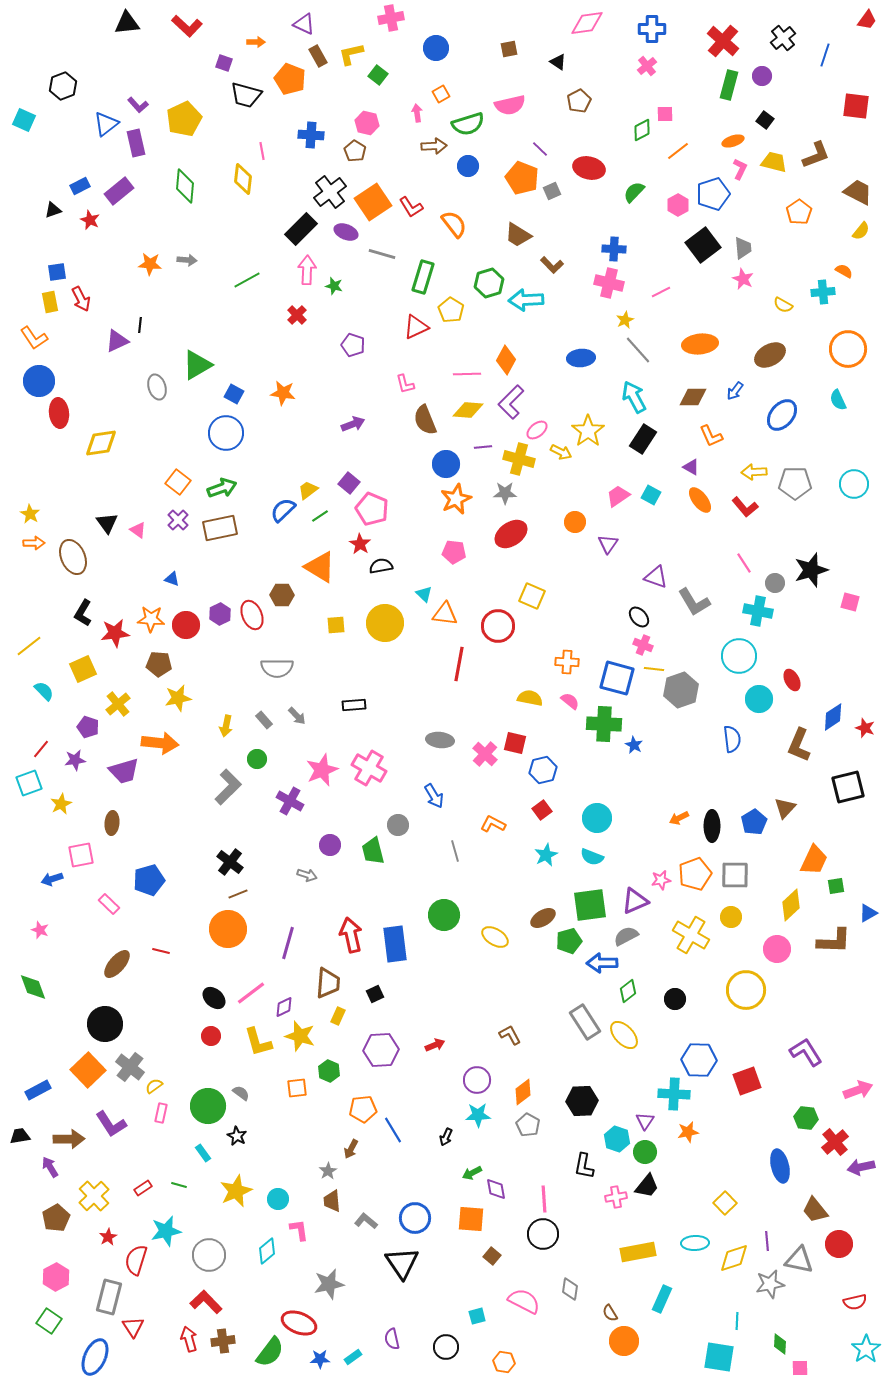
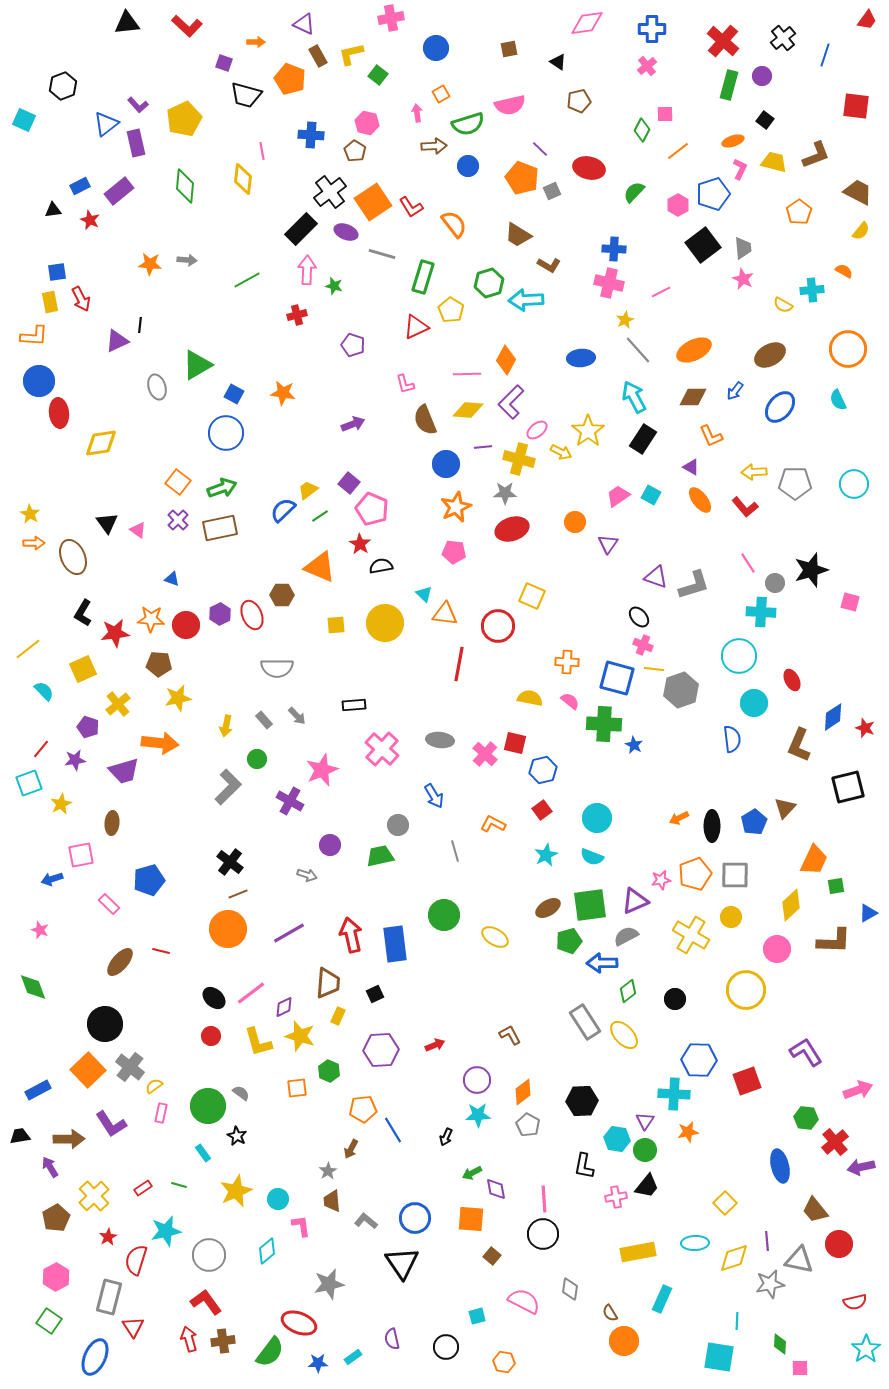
brown pentagon at (579, 101): rotated 15 degrees clockwise
green diamond at (642, 130): rotated 35 degrees counterclockwise
black triangle at (53, 210): rotated 12 degrees clockwise
brown L-shape at (552, 265): moved 3 px left; rotated 15 degrees counterclockwise
cyan cross at (823, 292): moved 11 px left, 2 px up
red cross at (297, 315): rotated 30 degrees clockwise
orange L-shape at (34, 338): moved 2 px up; rotated 52 degrees counterclockwise
orange ellipse at (700, 344): moved 6 px left, 6 px down; rotated 20 degrees counterclockwise
blue ellipse at (782, 415): moved 2 px left, 8 px up
orange star at (456, 499): moved 8 px down
red ellipse at (511, 534): moved 1 px right, 5 px up; rotated 16 degrees clockwise
pink line at (744, 563): moved 4 px right
orange triangle at (320, 567): rotated 8 degrees counterclockwise
gray L-shape at (694, 602): moved 17 px up; rotated 76 degrees counterclockwise
cyan cross at (758, 611): moved 3 px right, 1 px down; rotated 8 degrees counterclockwise
yellow line at (29, 646): moved 1 px left, 3 px down
cyan circle at (759, 699): moved 5 px left, 4 px down
pink cross at (369, 768): moved 13 px right, 19 px up; rotated 12 degrees clockwise
green trapezoid at (373, 851): moved 7 px right, 5 px down; rotated 92 degrees clockwise
brown ellipse at (543, 918): moved 5 px right, 10 px up
purple line at (288, 943): moved 1 px right, 10 px up; rotated 44 degrees clockwise
brown ellipse at (117, 964): moved 3 px right, 2 px up
cyan hexagon at (617, 1139): rotated 10 degrees counterclockwise
green circle at (645, 1152): moved 2 px up
pink L-shape at (299, 1230): moved 2 px right, 4 px up
red L-shape at (206, 1302): rotated 8 degrees clockwise
blue star at (320, 1359): moved 2 px left, 4 px down
